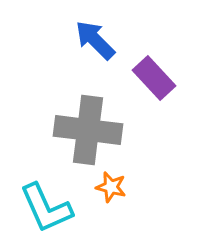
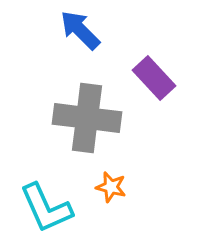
blue arrow: moved 15 px left, 10 px up
gray cross: moved 1 px left, 12 px up
